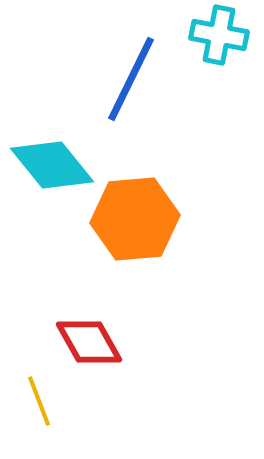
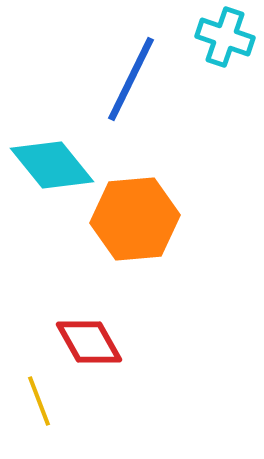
cyan cross: moved 6 px right, 2 px down; rotated 8 degrees clockwise
